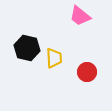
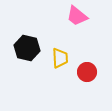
pink trapezoid: moved 3 px left
yellow trapezoid: moved 6 px right
